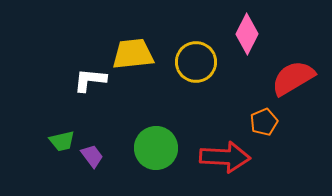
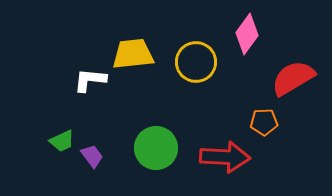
pink diamond: rotated 9 degrees clockwise
orange pentagon: rotated 20 degrees clockwise
green trapezoid: rotated 12 degrees counterclockwise
